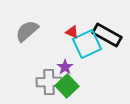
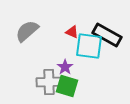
cyan square: moved 2 px right, 2 px down; rotated 32 degrees clockwise
green square: rotated 30 degrees counterclockwise
